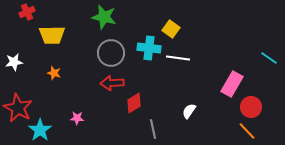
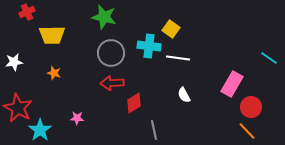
cyan cross: moved 2 px up
white semicircle: moved 5 px left, 16 px up; rotated 63 degrees counterclockwise
gray line: moved 1 px right, 1 px down
